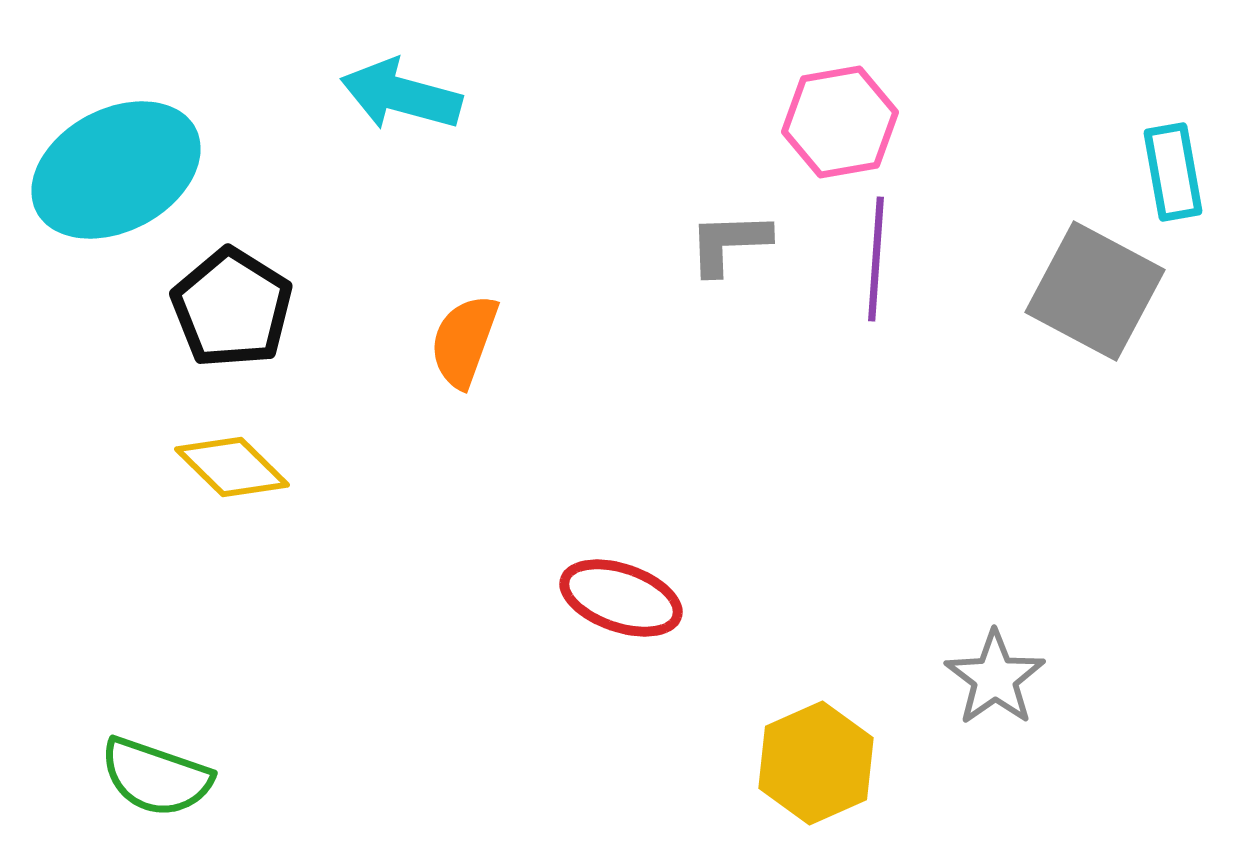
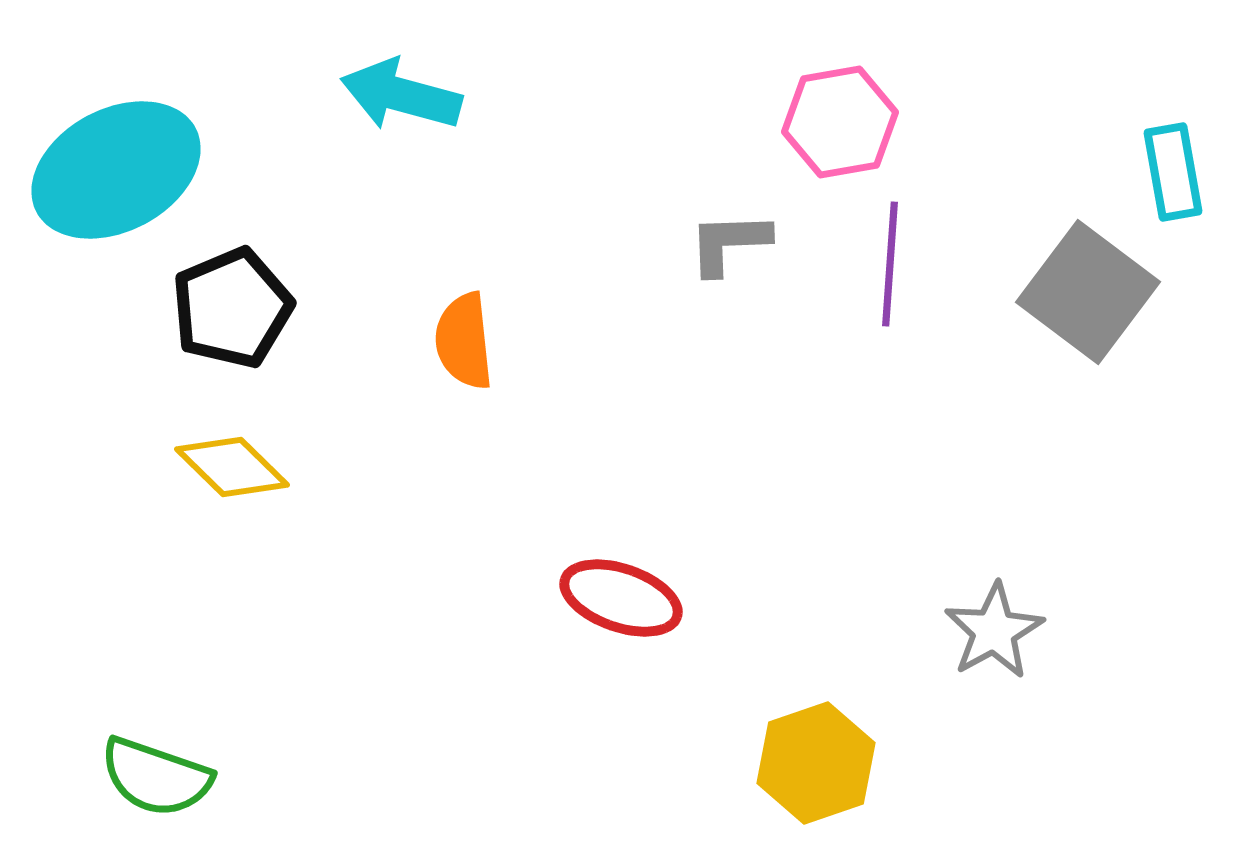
purple line: moved 14 px right, 5 px down
gray square: moved 7 px left, 1 px down; rotated 9 degrees clockwise
black pentagon: rotated 17 degrees clockwise
orange semicircle: rotated 26 degrees counterclockwise
gray star: moved 1 px left, 47 px up; rotated 6 degrees clockwise
yellow hexagon: rotated 5 degrees clockwise
